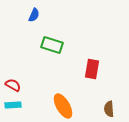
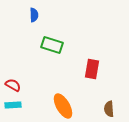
blue semicircle: rotated 24 degrees counterclockwise
